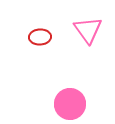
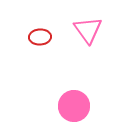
pink circle: moved 4 px right, 2 px down
